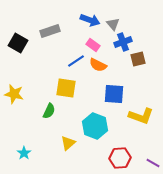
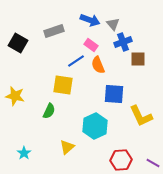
gray rectangle: moved 4 px right
pink rectangle: moved 2 px left
brown square: rotated 14 degrees clockwise
orange semicircle: rotated 42 degrees clockwise
yellow square: moved 3 px left, 3 px up
yellow star: moved 1 px right, 2 px down
yellow L-shape: rotated 45 degrees clockwise
cyan hexagon: rotated 15 degrees clockwise
yellow triangle: moved 1 px left, 4 px down
red hexagon: moved 1 px right, 2 px down
